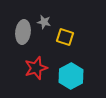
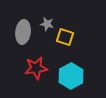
gray star: moved 3 px right, 2 px down
red star: rotated 10 degrees clockwise
